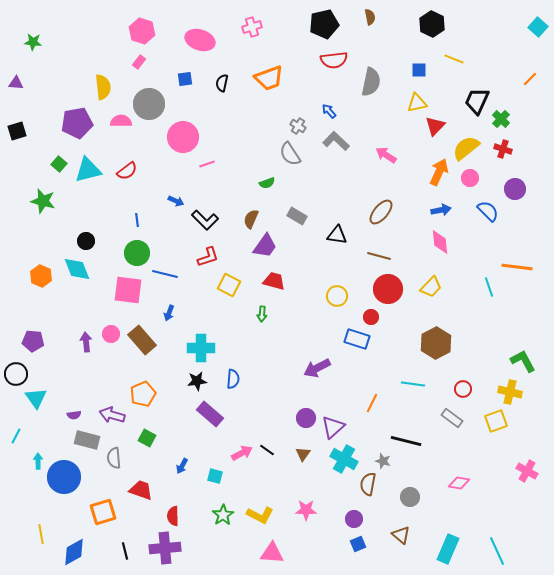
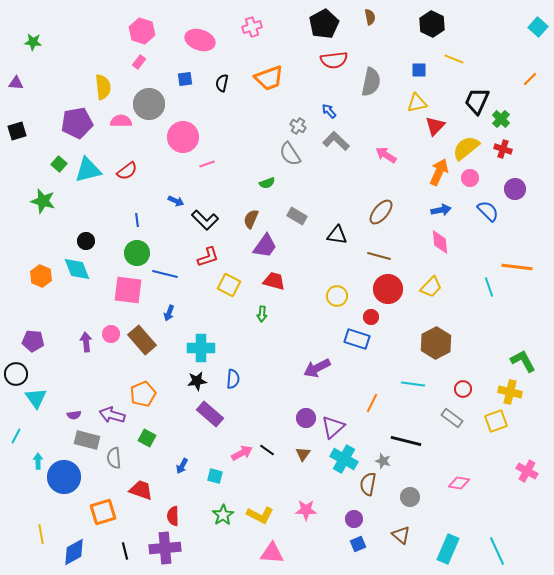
black pentagon at (324, 24): rotated 16 degrees counterclockwise
